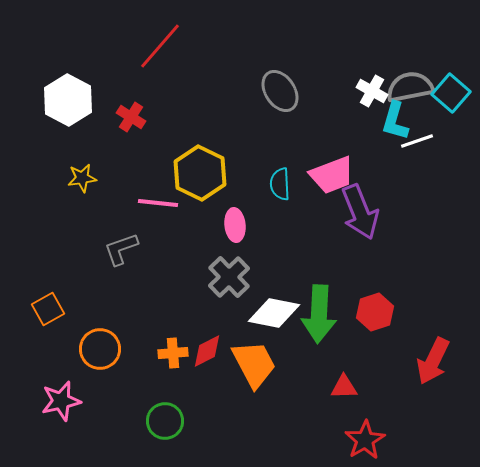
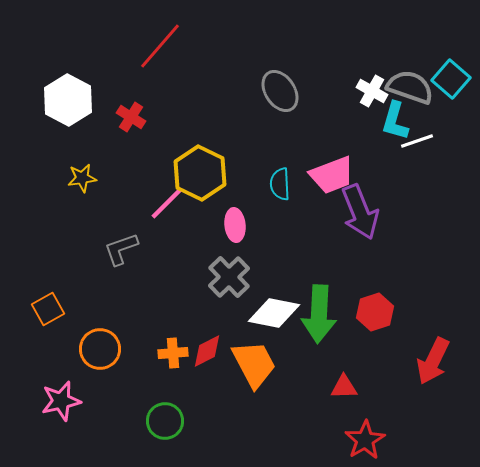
gray semicircle: rotated 30 degrees clockwise
cyan square: moved 14 px up
pink line: moved 9 px right; rotated 51 degrees counterclockwise
